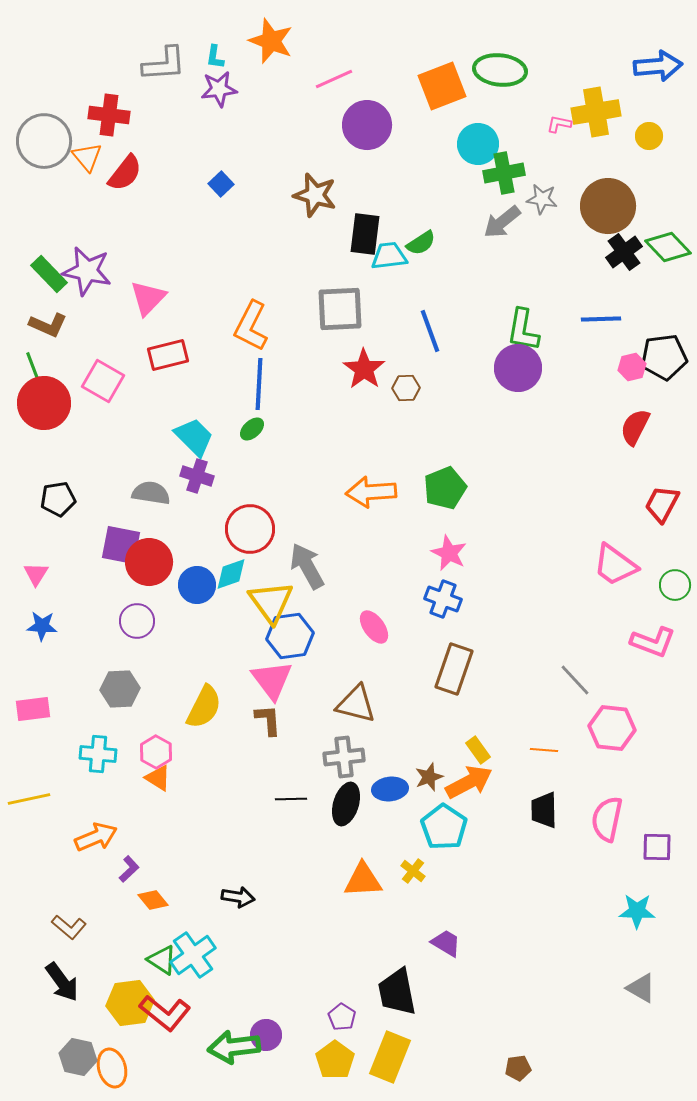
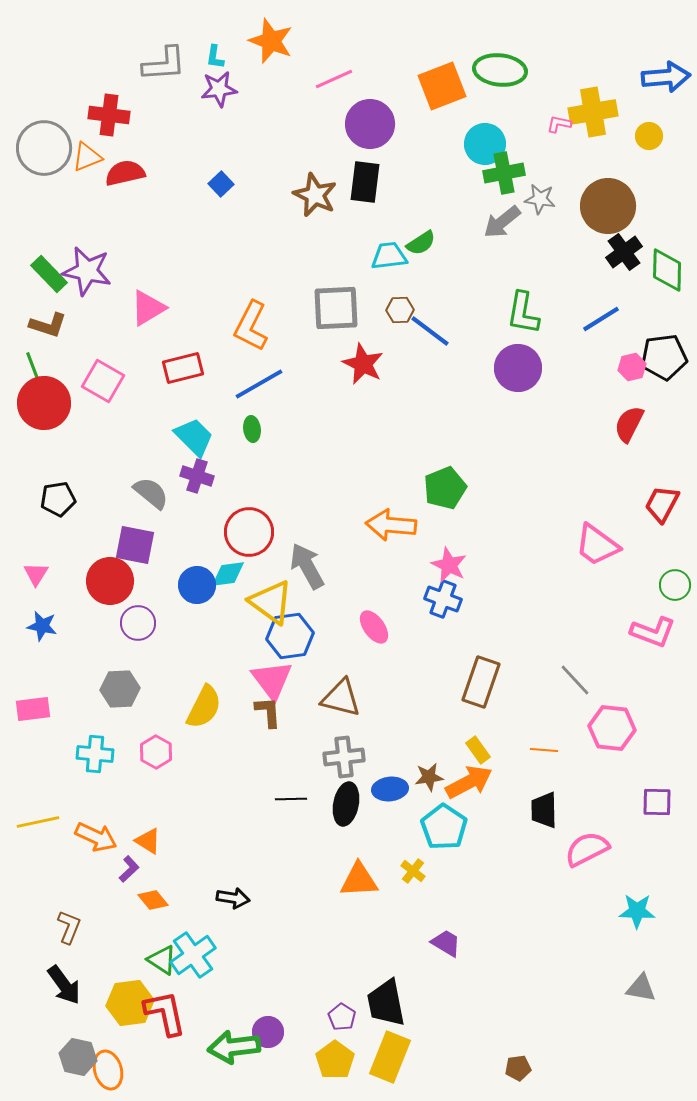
blue arrow at (658, 66): moved 8 px right, 11 px down
yellow cross at (596, 112): moved 3 px left
purple circle at (367, 125): moved 3 px right, 1 px up
gray circle at (44, 141): moved 7 px down
cyan circle at (478, 144): moved 7 px right
orange triangle at (87, 157): rotated 48 degrees clockwise
red semicircle at (125, 173): rotated 141 degrees counterclockwise
brown star at (315, 195): rotated 9 degrees clockwise
gray star at (542, 199): moved 2 px left
black rectangle at (365, 234): moved 52 px up
green diamond at (668, 247): moved 1 px left, 23 px down; rotated 45 degrees clockwise
pink triangle at (148, 298): moved 10 px down; rotated 15 degrees clockwise
gray square at (340, 309): moved 4 px left, 1 px up
blue line at (601, 319): rotated 30 degrees counterclockwise
brown L-shape at (48, 325): rotated 6 degrees counterclockwise
green L-shape at (523, 330): moved 17 px up
blue line at (430, 331): rotated 33 degrees counterclockwise
red rectangle at (168, 355): moved 15 px right, 13 px down
red star at (364, 369): moved 1 px left, 5 px up; rotated 9 degrees counterclockwise
blue line at (259, 384): rotated 57 degrees clockwise
brown hexagon at (406, 388): moved 6 px left, 78 px up
red semicircle at (635, 427): moved 6 px left, 3 px up
green ellipse at (252, 429): rotated 55 degrees counterclockwise
orange arrow at (371, 492): moved 20 px right, 33 px down; rotated 9 degrees clockwise
gray semicircle at (151, 493): rotated 30 degrees clockwise
red circle at (250, 529): moved 1 px left, 3 px down
purple square at (121, 545): moved 14 px right
pink star at (449, 553): moved 12 px down
red circle at (149, 562): moved 39 px left, 19 px down
pink trapezoid at (615, 565): moved 18 px left, 20 px up
cyan diamond at (231, 574): moved 3 px left; rotated 12 degrees clockwise
yellow triangle at (271, 602): rotated 18 degrees counterclockwise
purple circle at (137, 621): moved 1 px right, 2 px down
blue star at (42, 626): rotated 8 degrees clockwise
pink L-shape at (653, 642): moved 10 px up
brown rectangle at (454, 669): moved 27 px right, 13 px down
brown triangle at (356, 704): moved 15 px left, 6 px up
brown L-shape at (268, 720): moved 8 px up
cyan cross at (98, 754): moved 3 px left
brown star at (429, 777): rotated 12 degrees clockwise
orange triangle at (158, 778): moved 10 px left, 63 px down
yellow line at (29, 799): moved 9 px right, 23 px down
black ellipse at (346, 804): rotated 6 degrees counterclockwise
pink semicircle at (607, 819): moved 20 px left, 30 px down; rotated 51 degrees clockwise
orange arrow at (96, 837): rotated 48 degrees clockwise
purple square at (657, 847): moved 45 px up
orange triangle at (363, 880): moved 4 px left
black arrow at (238, 897): moved 5 px left, 1 px down
brown L-shape at (69, 927): rotated 108 degrees counterclockwise
black arrow at (62, 982): moved 2 px right, 3 px down
gray triangle at (641, 988): rotated 20 degrees counterclockwise
black trapezoid at (397, 992): moved 11 px left, 11 px down
red L-shape at (165, 1013): rotated 141 degrees counterclockwise
purple circle at (266, 1035): moved 2 px right, 3 px up
orange ellipse at (112, 1068): moved 4 px left, 2 px down
